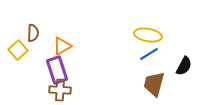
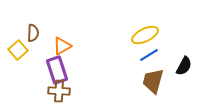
yellow ellipse: moved 3 px left; rotated 36 degrees counterclockwise
blue line: moved 1 px down
brown trapezoid: moved 1 px left, 3 px up
brown cross: moved 1 px left, 1 px down
